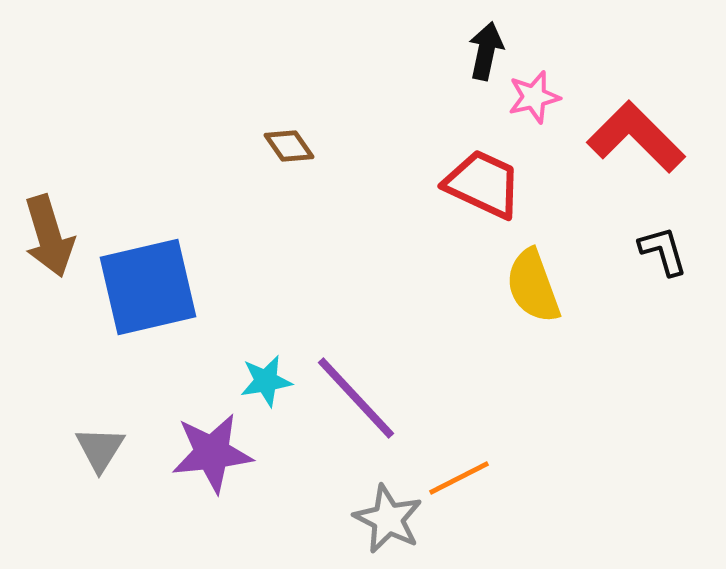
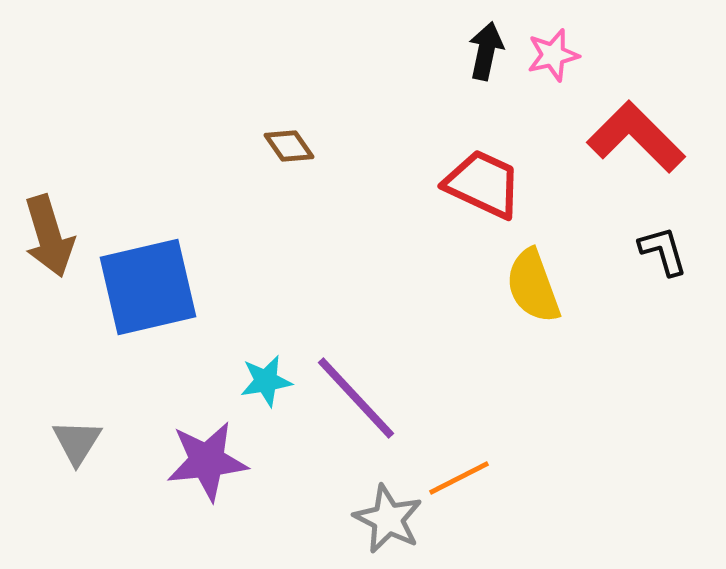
pink star: moved 19 px right, 42 px up
gray triangle: moved 23 px left, 7 px up
purple star: moved 5 px left, 8 px down
